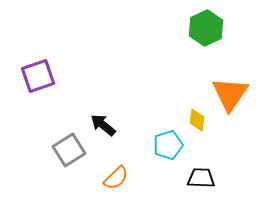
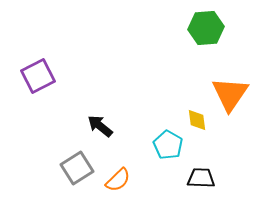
green hexagon: rotated 20 degrees clockwise
purple square: rotated 8 degrees counterclockwise
yellow diamond: rotated 15 degrees counterclockwise
black arrow: moved 3 px left, 1 px down
cyan pentagon: rotated 24 degrees counterclockwise
gray square: moved 8 px right, 18 px down
orange semicircle: moved 2 px right, 2 px down
